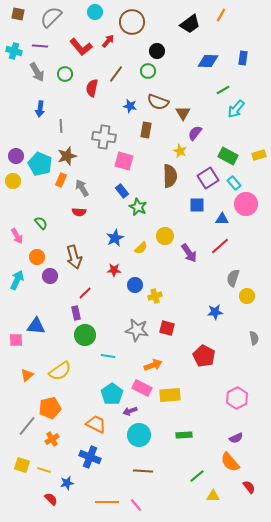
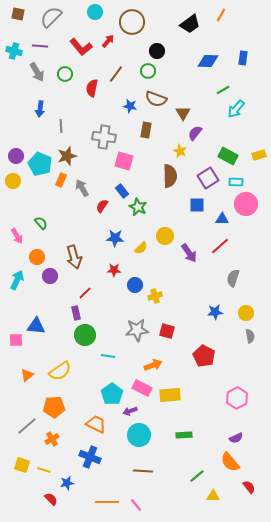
brown semicircle at (158, 102): moved 2 px left, 3 px up
cyan rectangle at (234, 183): moved 2 px right, 1 px up; rotated 48 degrees counterclockwise
red semicircle at (79, 212): moved 23 px right, 6 px up; rotated 120 degrees clockwise
blue star at (115, 238): rotated 30 degrees clockwise
yellow circle at (247, 296): moved 1 px left, 17 px down
red square at (167, 328): moved 3 px down
gray star at (137, 330): rotated 15 degrees counterclockwise
gray semicircle at (254, 338): moved 4 px left, 2 px up
orange pentagon at (50, 408): moved 4 px right, 1 px up; rotated 10 degrees clockwise
gray line at (27, 426): rotated 10 degrees clockwise
